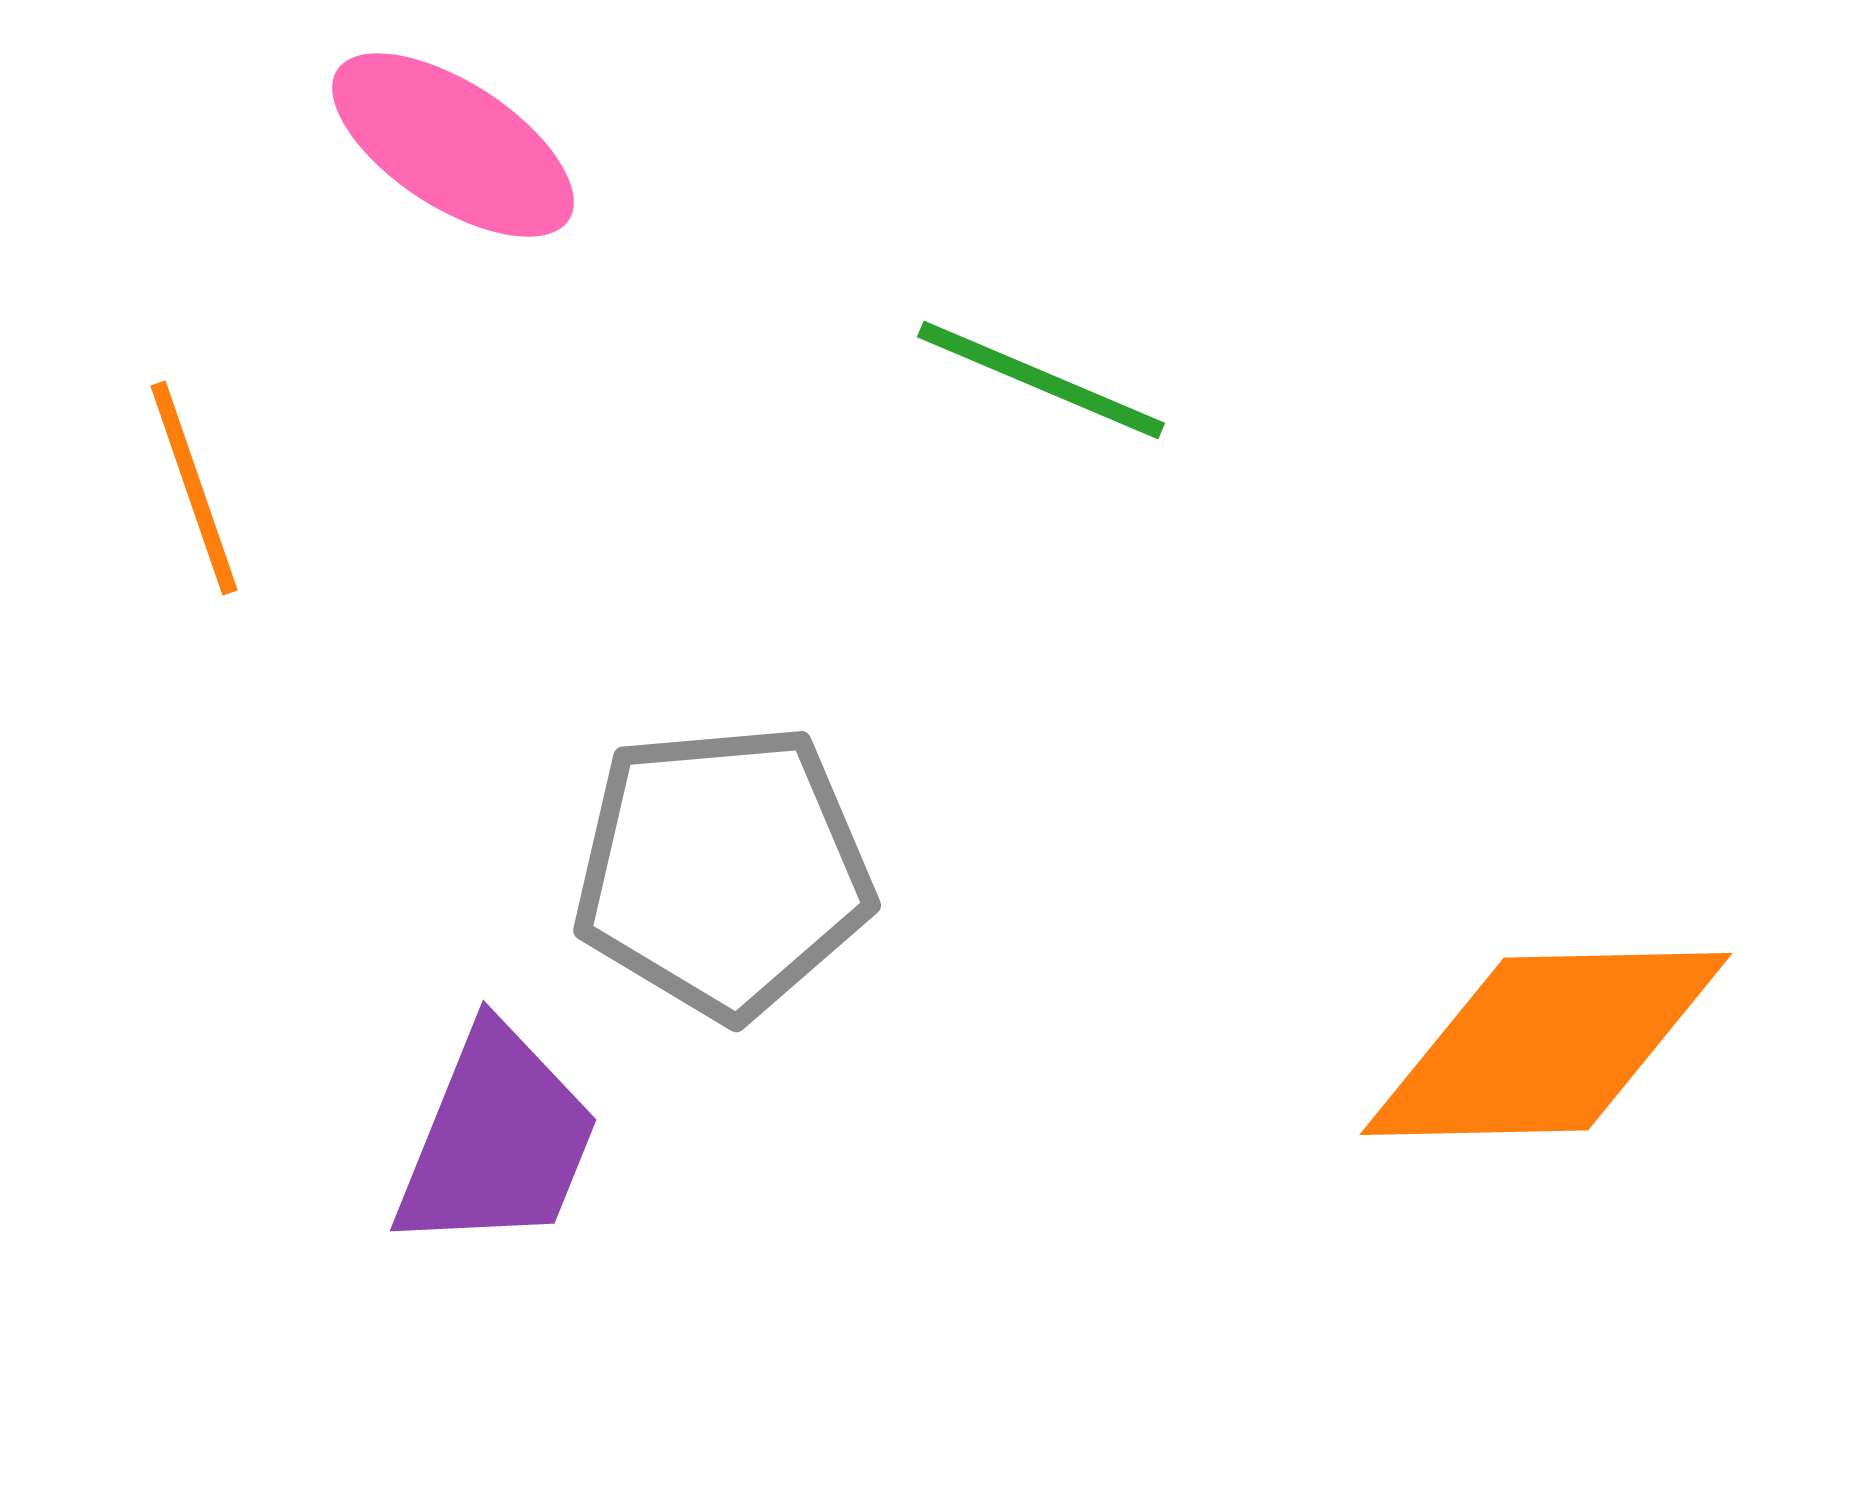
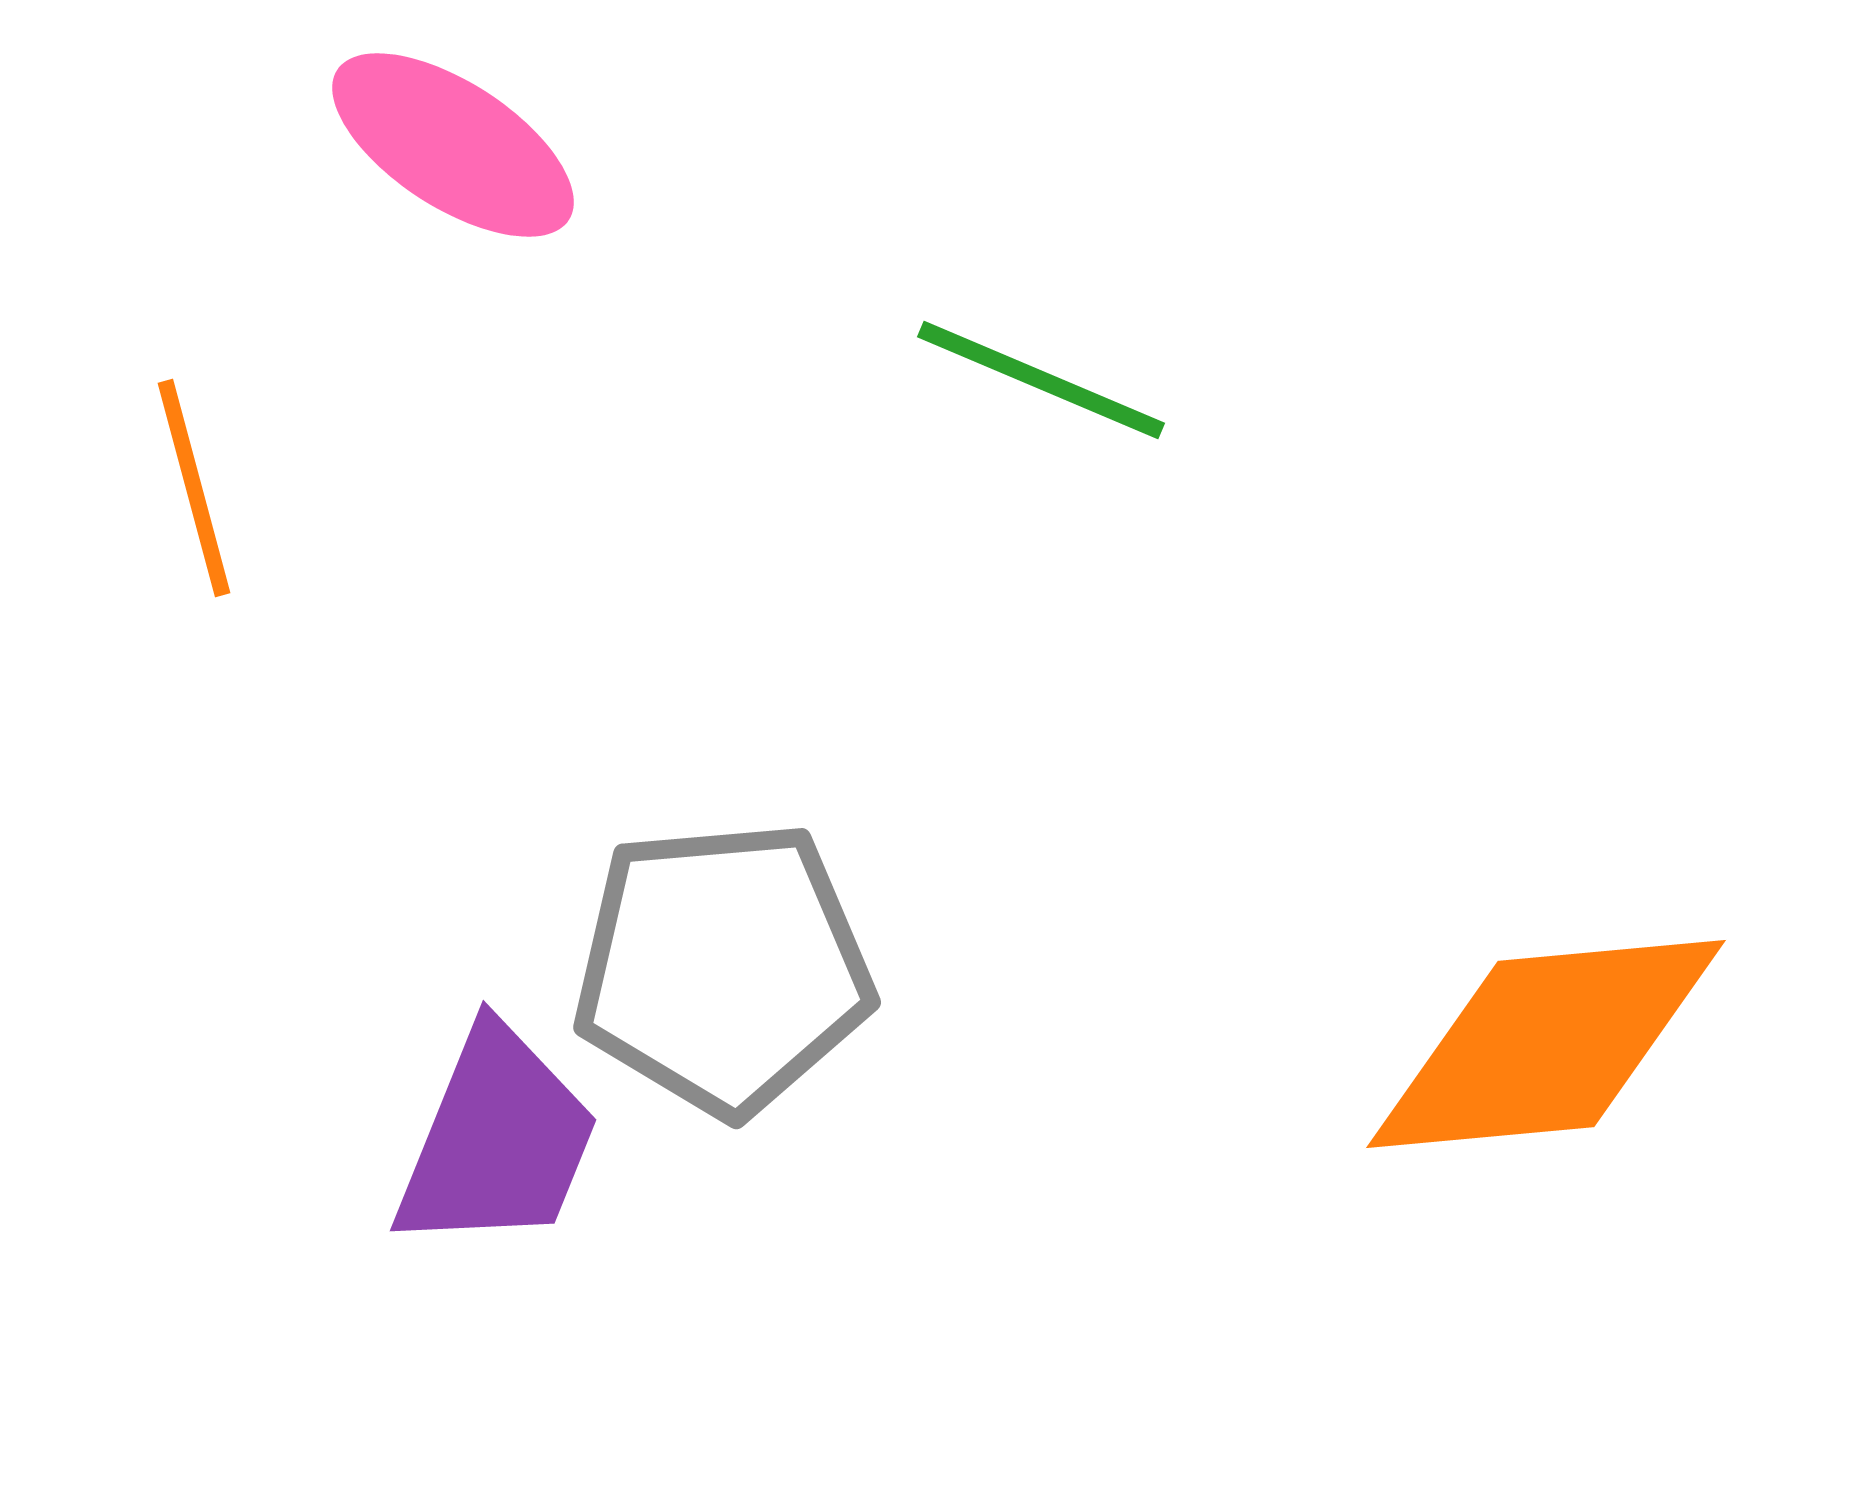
orange line: rotated 4 degrees clockwise
gray pentagon: moved 97 px down
orange diamond: rotated 4 degrees counterclockwise
